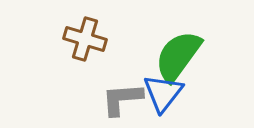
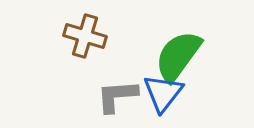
brown cross: moved 3 px up
gray L-shape: moved 5 px left, 3 px up
